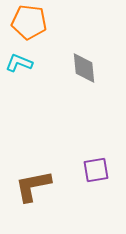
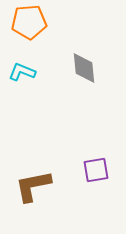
orange pentagon: rotated 12 degrees counterclockwise
cyan L-shape: moved 3 px right, 9 px down
